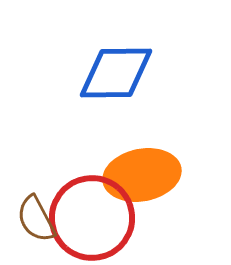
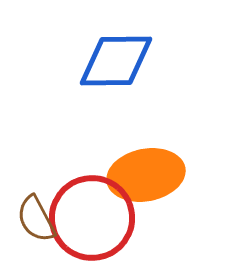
blue diamond: moved 12 px up
orange ellipse: moved 4 px right
